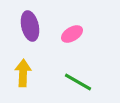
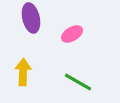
purple ellipse: moved 1 px right, 8 px up
yellow arrow: moved 1 px up
